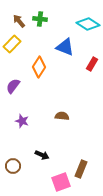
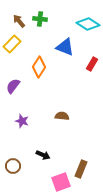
black arrow: moved 1 px right
